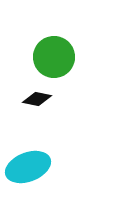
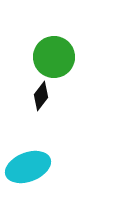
black diamond: moved 4 px right, 3 px up; rotated 64 degrees counterclockwise
